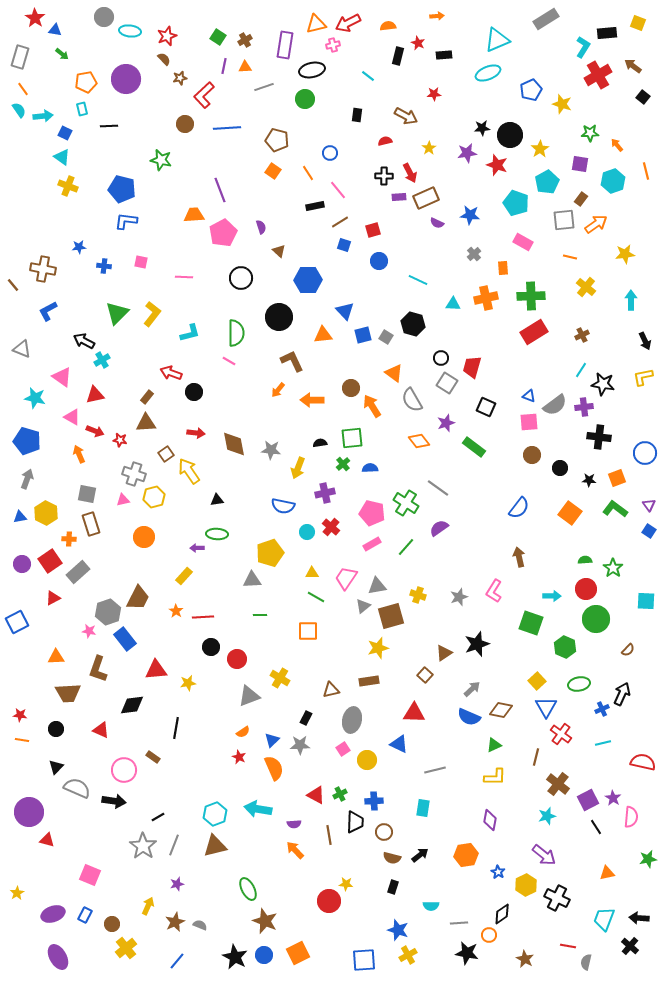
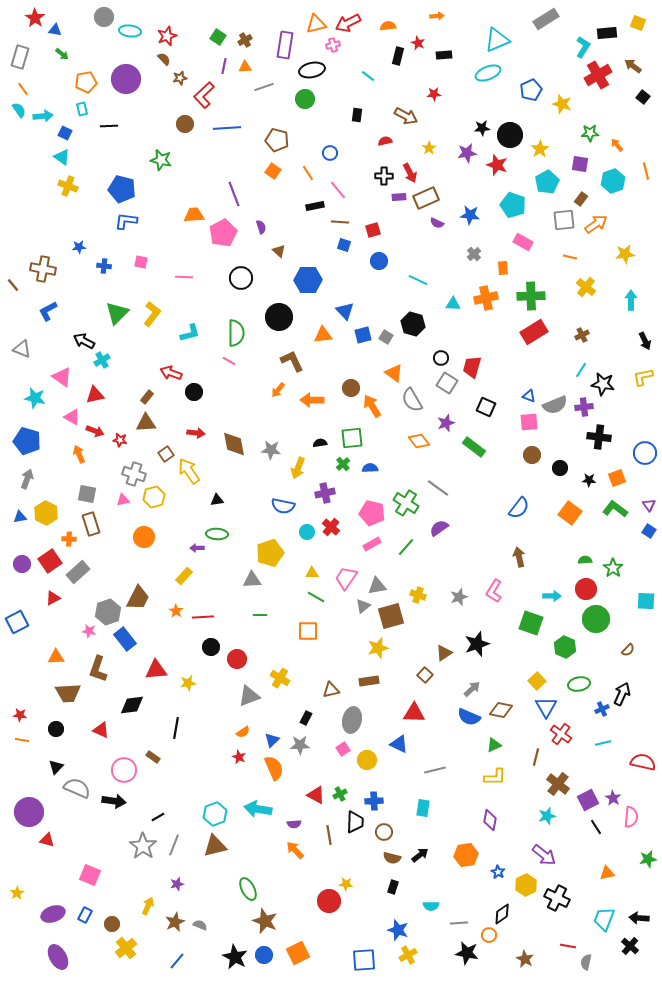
purple line at (220, 190): moved 14 px right, 4 px down
cyan pentagon at (516, 203): moved 3 px left, 2 px down
brown line at (340, 222): rotated 36 degrees clockwise
gray semicircle at (555, 405): rotated 15 degrees clockwise
